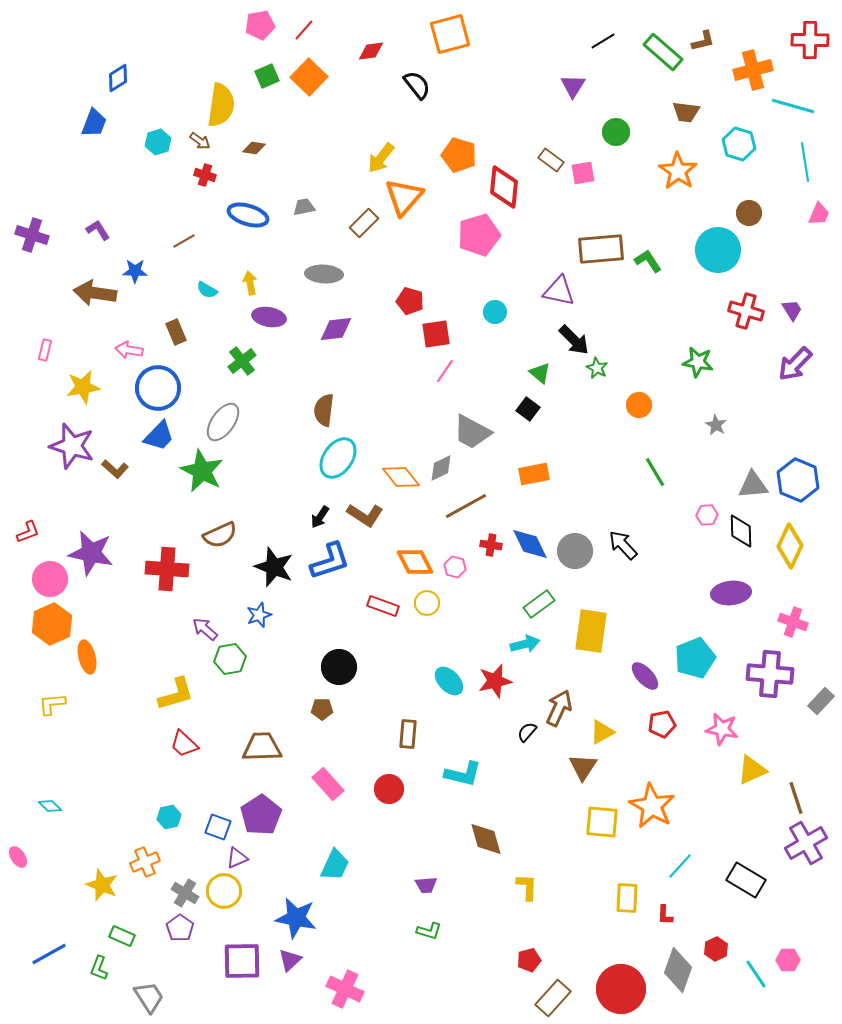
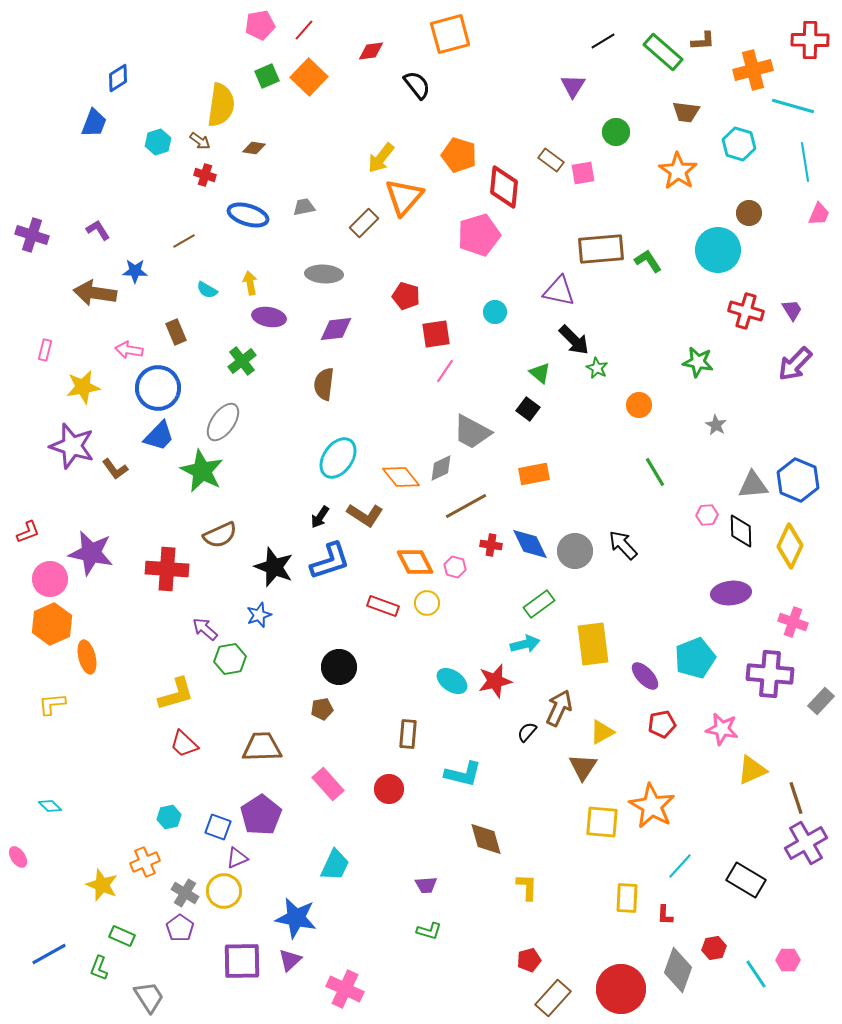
brown L-shape at (703, 41): rotated 10 degrees clockwise
red pentagon at (410, 301): moved 4 px left, 5 px up
brown semicircle at (324, 410): moved 26 px up
brown L-shape at (115, 469): rotated 12 degrees clockwise
yellow rectangle at (591, 631): moved 2 px right, 13 px down; rotated 15 degrees counterclockwise
cyan ellipse at (449, 681): moved 3 px right; rotated 12 degrees counterclockwise
brown pentagon at (322, 709): rotated 10 degrees counterclockwise
red hexagon at (716, 949): moved 2 px left, 1 px up; rotated 15 degrees clockwise
